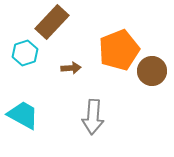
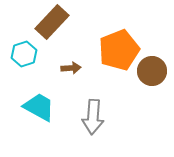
cyan hexagon: moved 1 px left, 1 px down
cyan trapezoid: moved 16 px right, 8 px up
